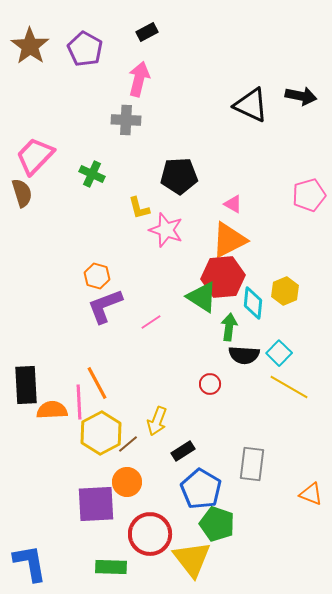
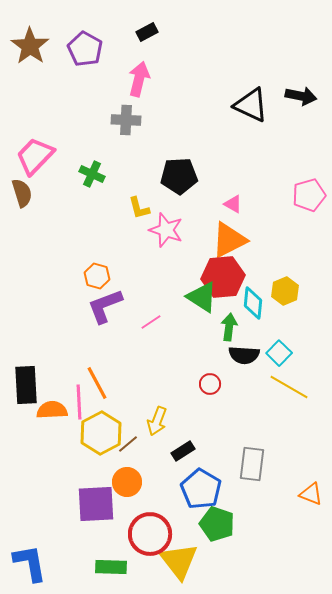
yellow triangle at (192, 559): moved 13 px left, 2 px down
